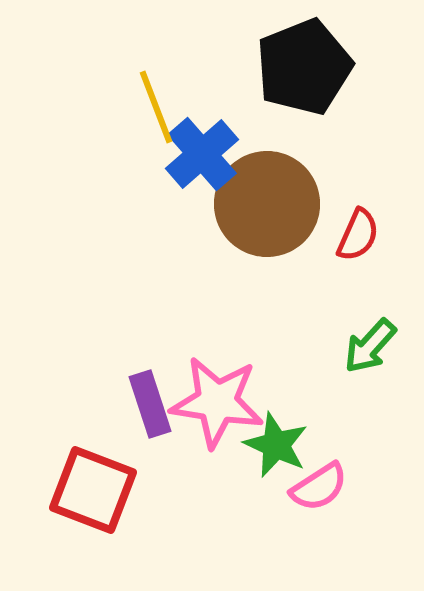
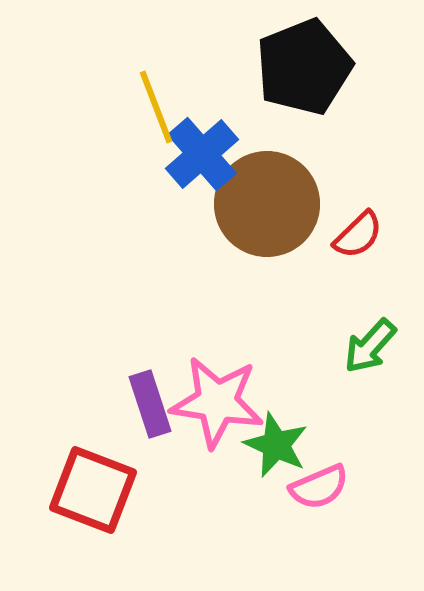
red semicircle: rotated 22 degrees clockwise
pink semicircle: rotated 10 degrees clockwise
